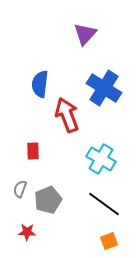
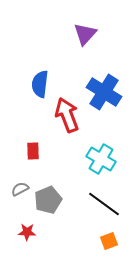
blue cross: moved 4 px down
gray semicircle: rotated 42 degrees clockwise
